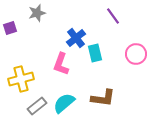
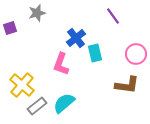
yellow cross: moved 1 px right, 6 px down; rotated 35 degrees counterclockwise
brown L-shape: moved 24 px right, 13 px up
